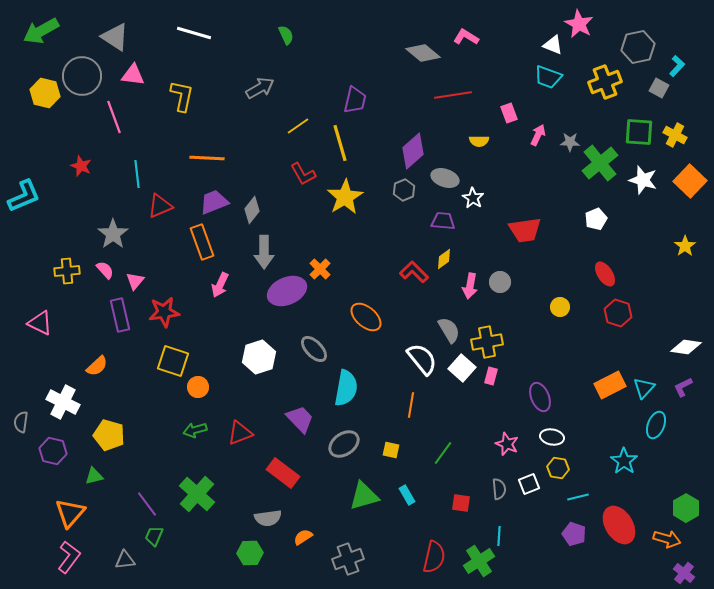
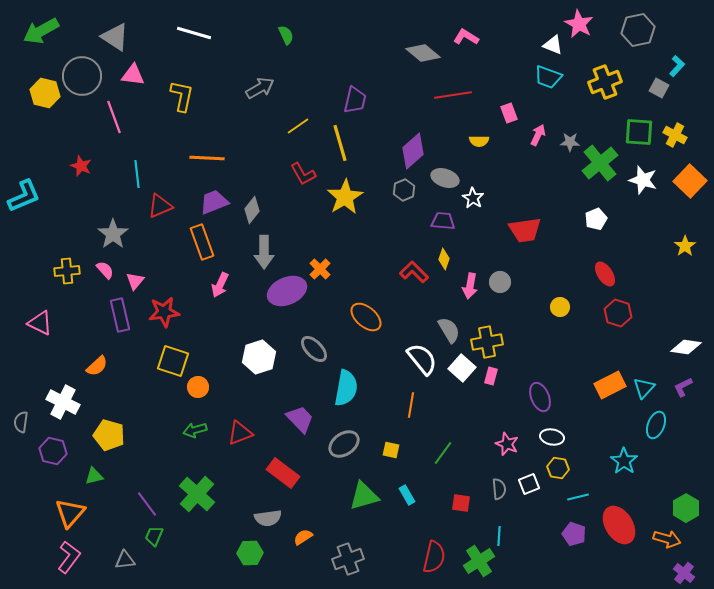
gray hexagon at (638, 47): moved 17 px up
yellow diamond at (444, 259): rotated 35 degrees counterclockwise
